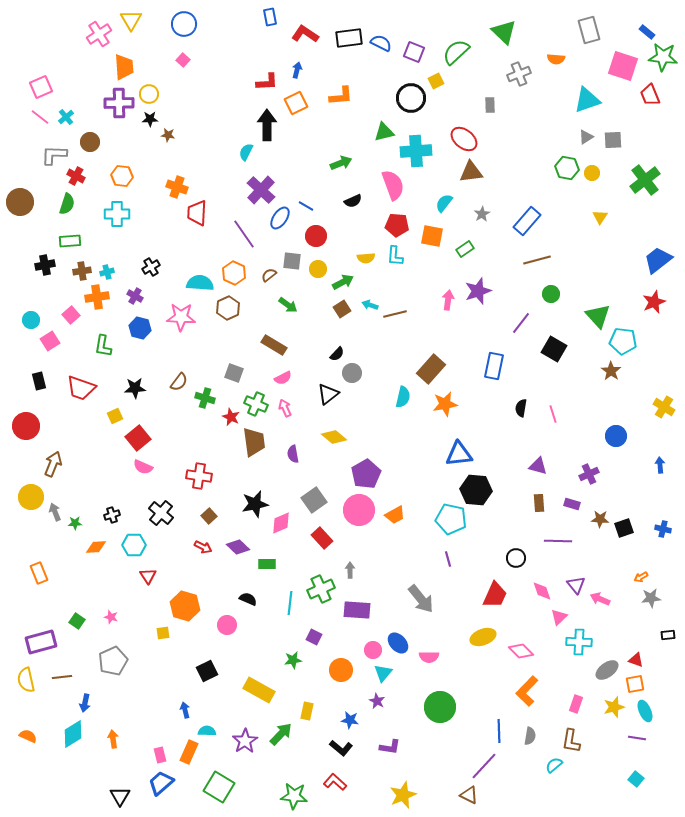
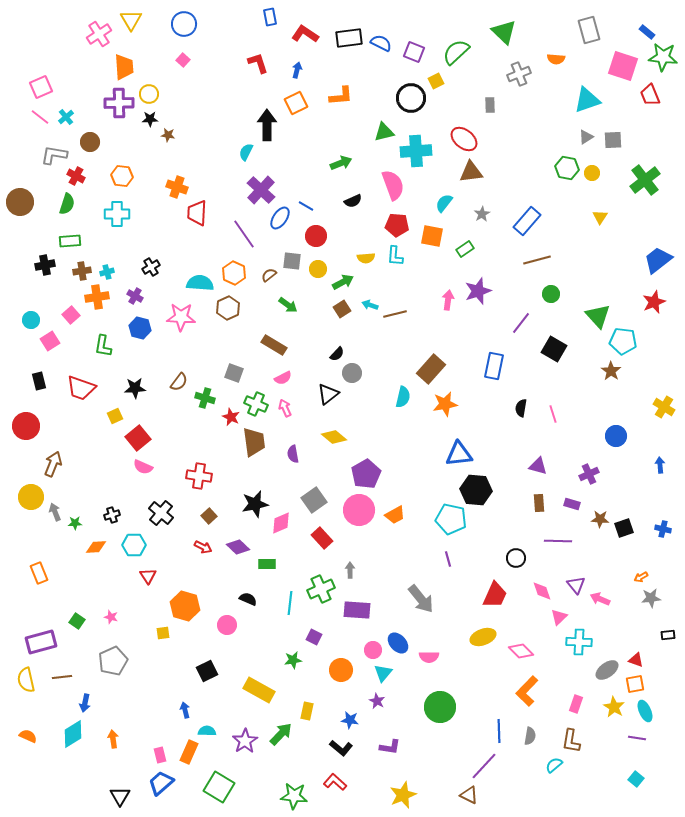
red L-shape at (267, 82): moved 9 px left, 19 px up; rotated 105 degrees counterclockwise
gray L-shape at (54, 155): rotated 8 degrees clockwise
yellow star at (614, 707): rotated 25 degrees counterclockwise
